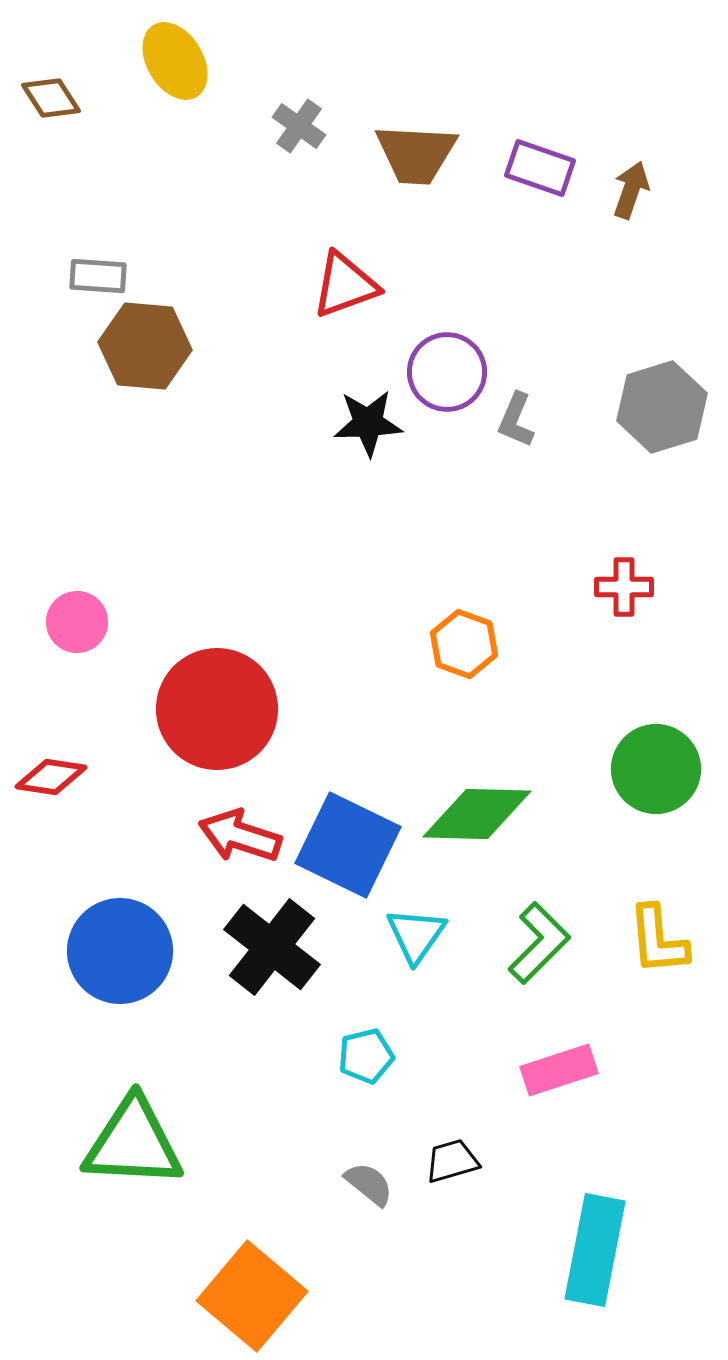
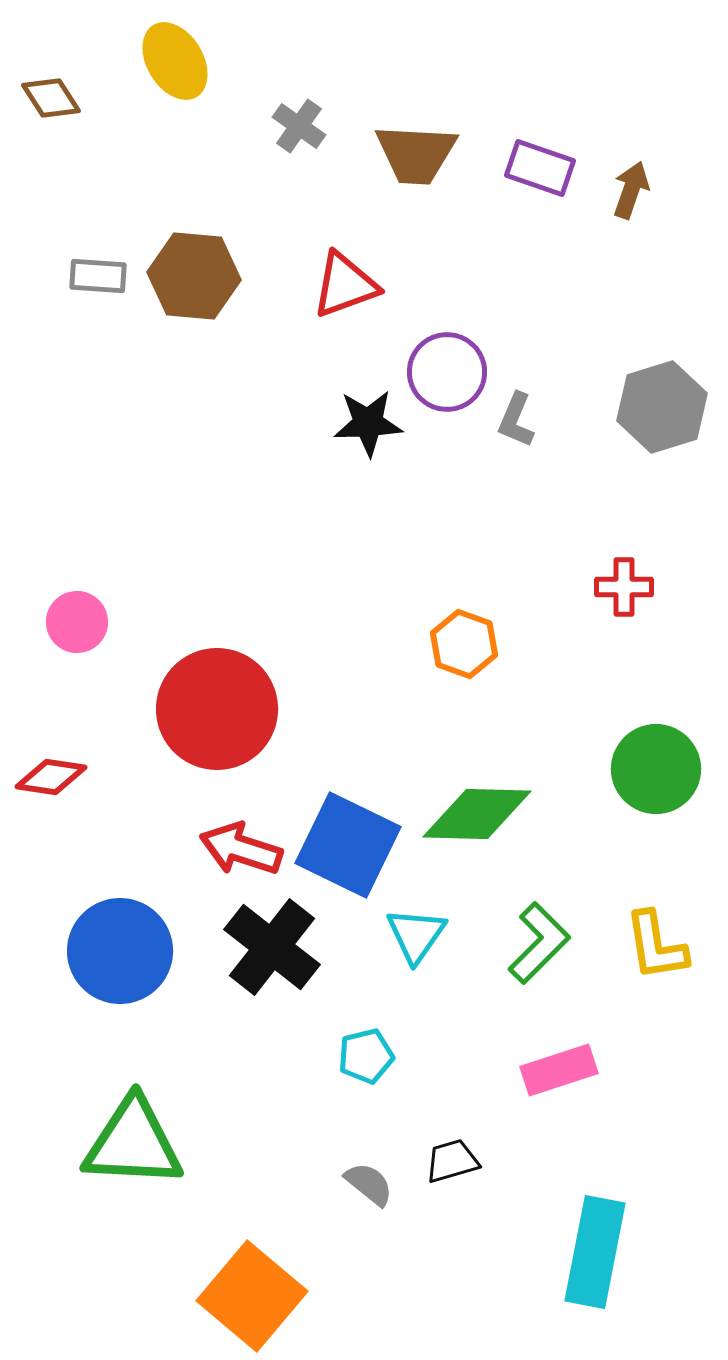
brown hexagon: moved 49 px right, 70 px up
red arrow: moved 1 px right, 13 px down
yellow L-shape: moved 2 px left, 6 px down; rotated 4 degrees counterclockwise
cyan rectangle: moved 2 px down
